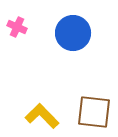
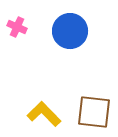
blue circle: moved 3 px left, 2 px up
yellow L-shape: moved 2 px right, 2 px up
